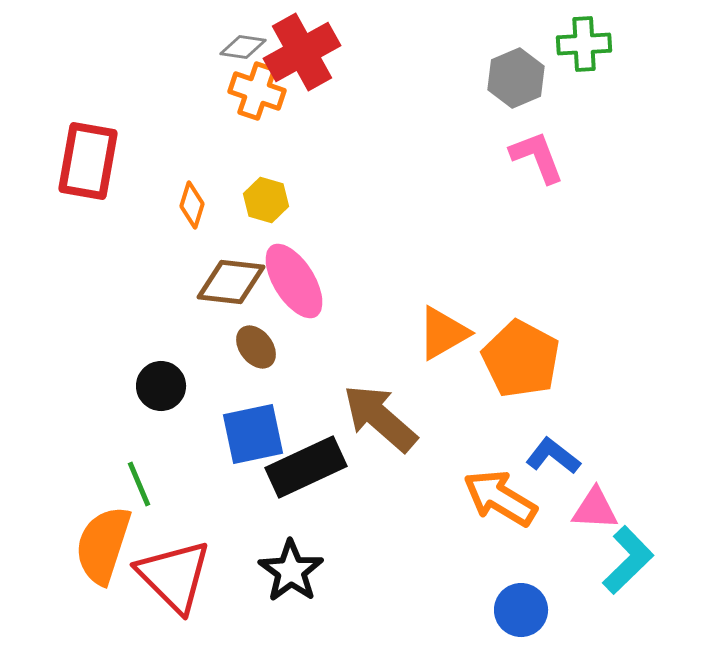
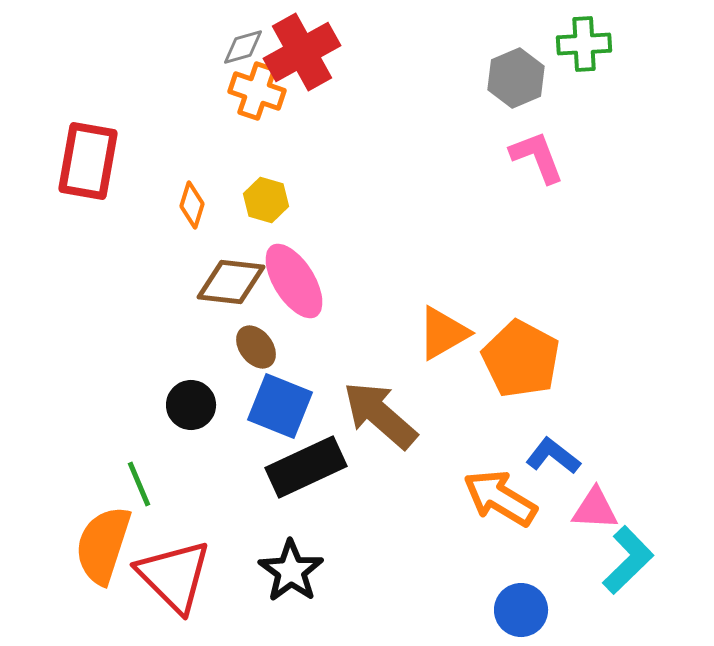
gray diamond: rotated 24 degrees counterclockwise
black circle: moved 30 px right, 19 px down
brown arrow: moved 3 px up
blue square: moved 27 px right, 28 px up; rotated 34 degrees clockwise
